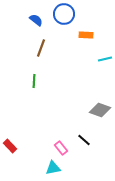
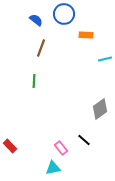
gray diamond: moved 1 px up; rotated 55 degrees counterclockwise
